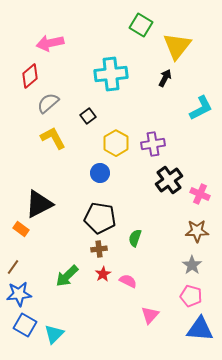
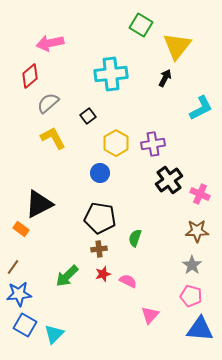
red star: rotated 14 degrees clockwise
